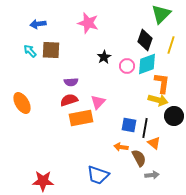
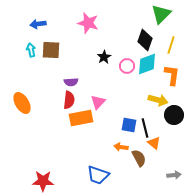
cyan arrow: moved 1 px right, 1 px up; rotated 32 degrees clockwise
orange L-shape: moved 10 px right, 8 px up
red semicircle: rotated 114 degrees clockwise
black circle: moved 1 px up
black line: rotated 24 degrees counterclockwise
gray arrow: moved 22 px right
